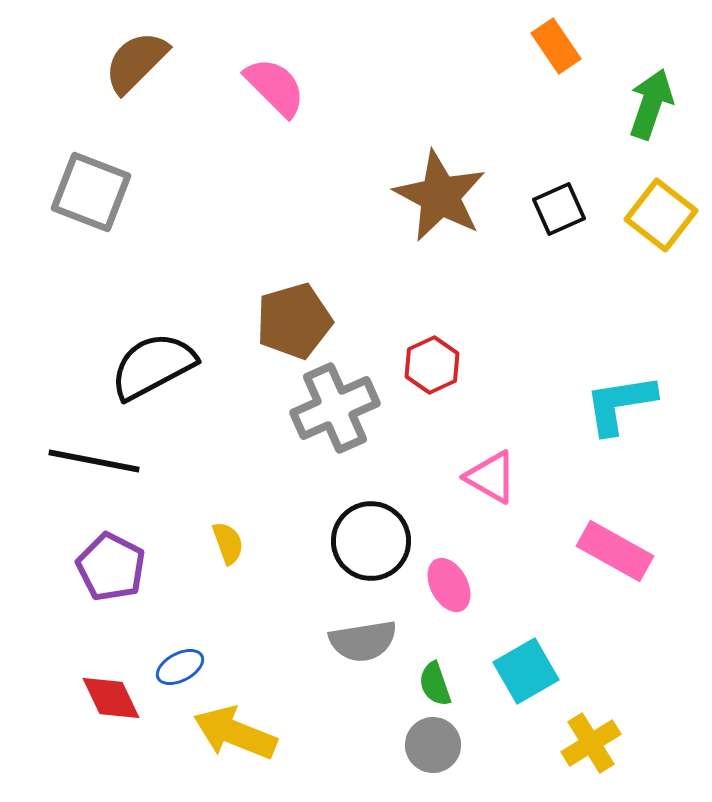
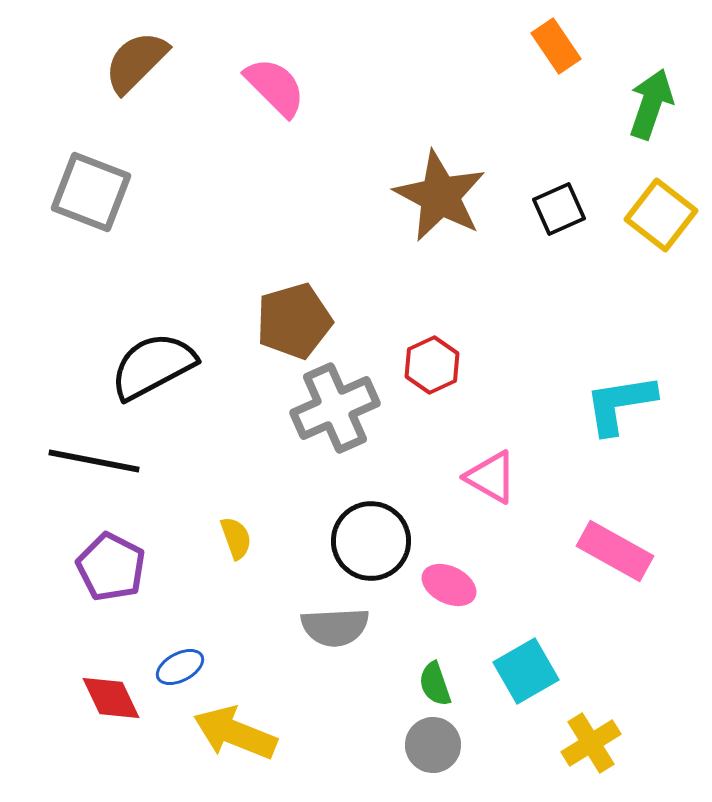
yellow semicircle: moved 8 px right, 5 px up
pink ellipse: rotated 36 degrees counterclockwise
gray semicircle: moved 28 px left, 14 px up; rotated 6 degrees clockwise
